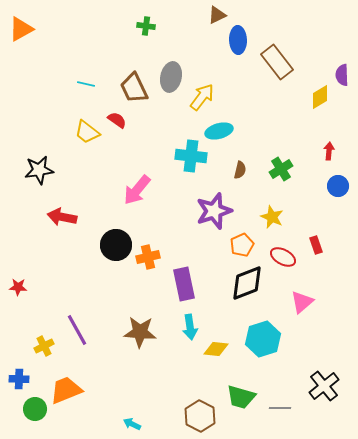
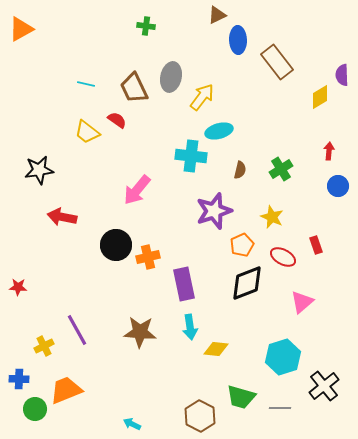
cyan hexagon at (263, 339): moved 20 px right, 18 px down
